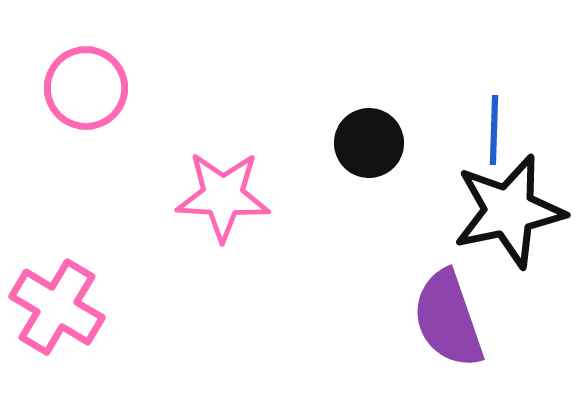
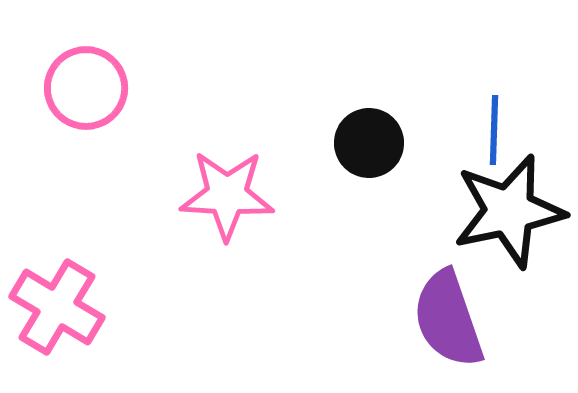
pink star: moved 4 px right, 1 px up
